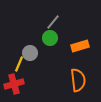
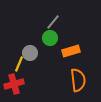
orange rectangle: moved 9 px left, 5 px down
